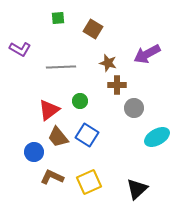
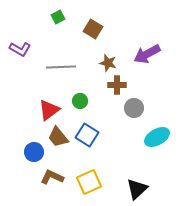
green square: moved 1 px up; rotated 24 degrees counterclockwise
